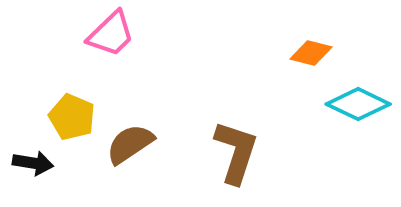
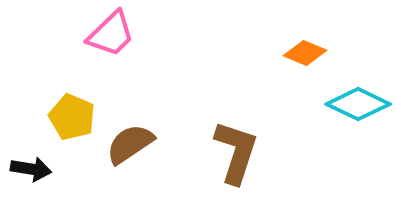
orange diamond: moved 6 px left; rotated 9 degrees clockwise
black arrow: moved 2 px left, 6 px down
